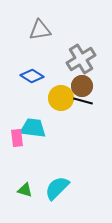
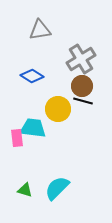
yellow circle: moved 3 px left, 11 px down
